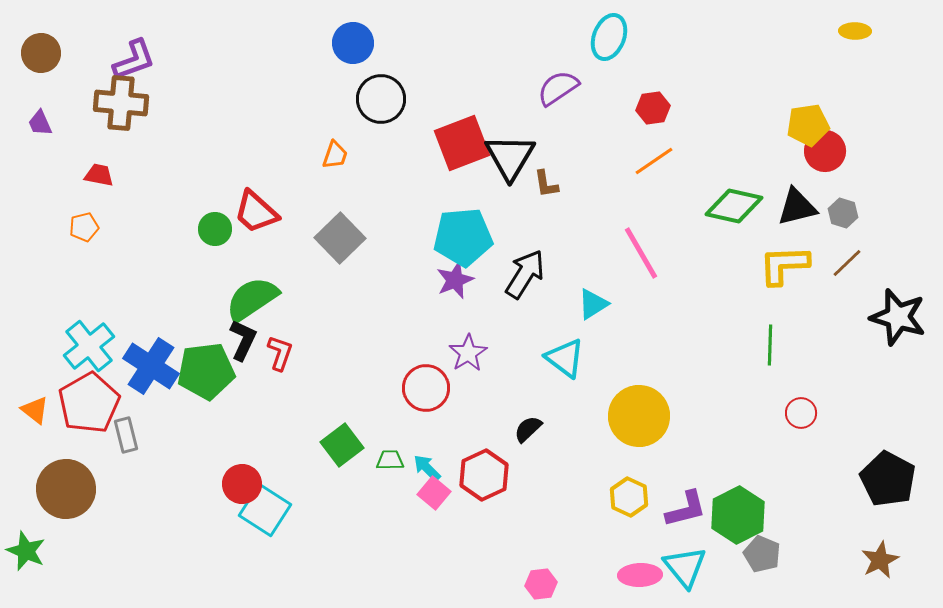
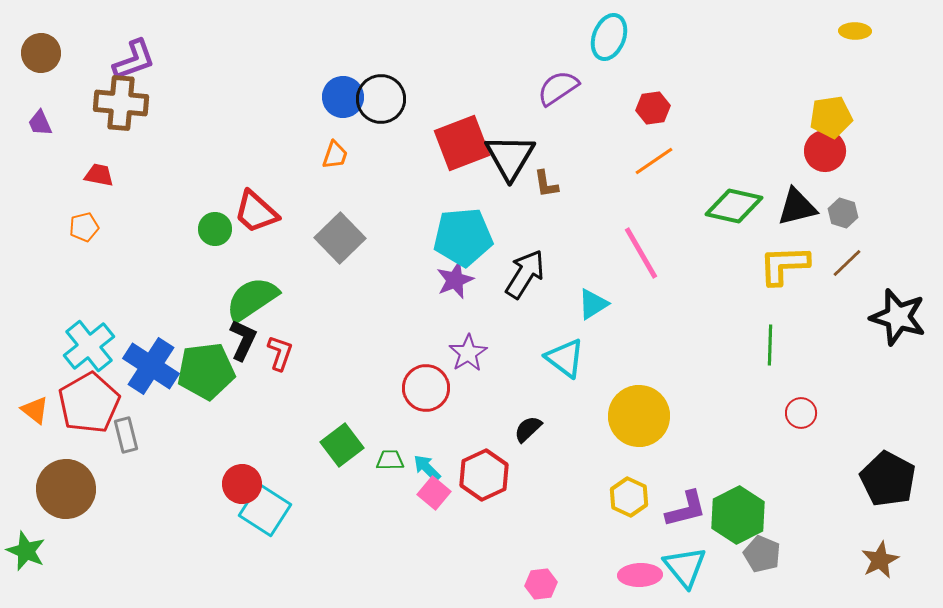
blue circle at (353, 43): moved 10 px left, 54 px down
yellow pentagon at (808, 125): moved 23 px right, 8 px up
